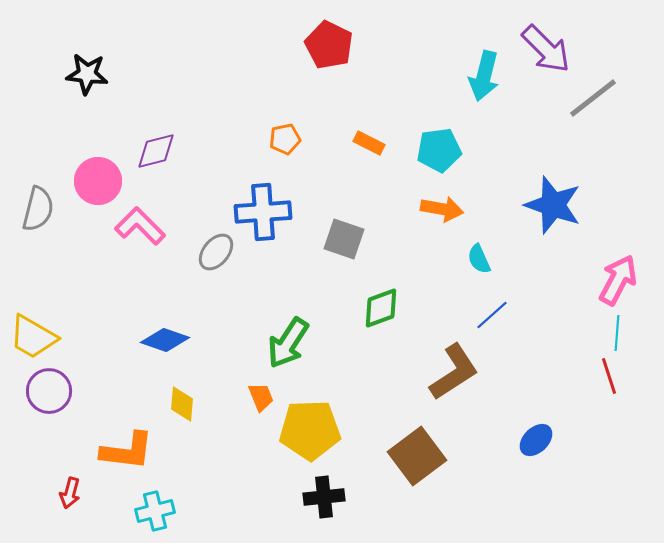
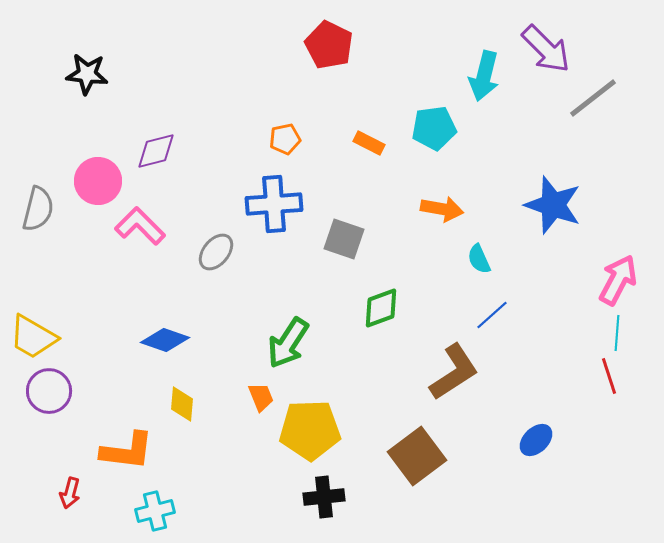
cyan pentagon: moved 5 px left, 22 px up
blue cross: moved 11 px right, 8 px up
